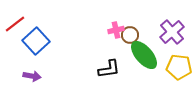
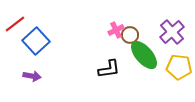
pink cross: rotated 14 degrees counterclockwise
